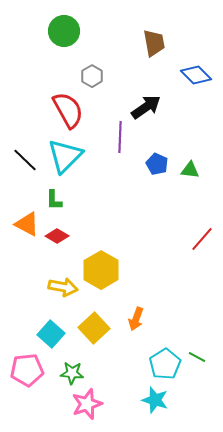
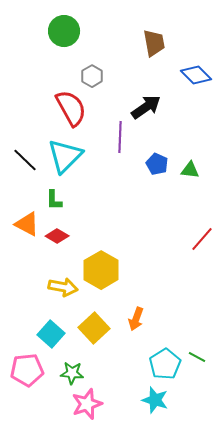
red semicircle: moved 3 px right, 2 px up
